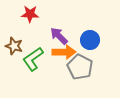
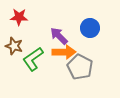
red star: moved 11 px left, 3 px down
blue circle: moved 12 px up
